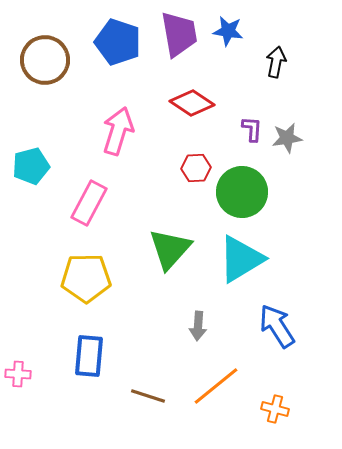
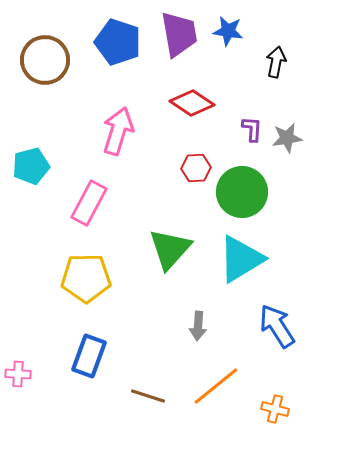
blue rectangle: rotated 15 degrees clockwise
